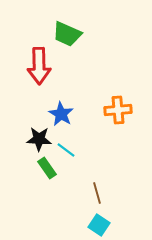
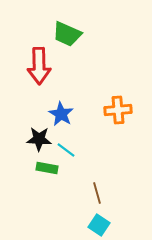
green rectangle: rotated 45 degrees counterclockwise
